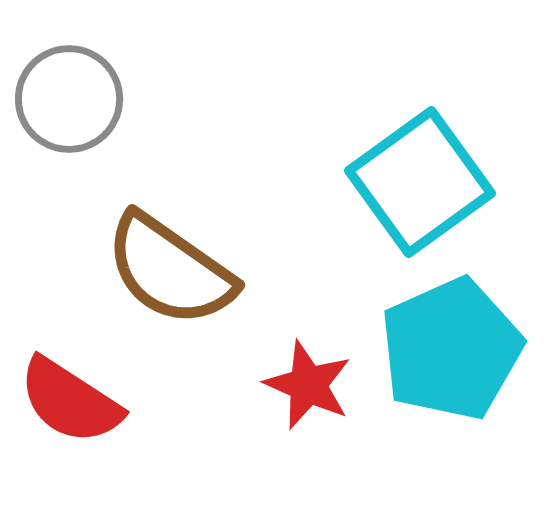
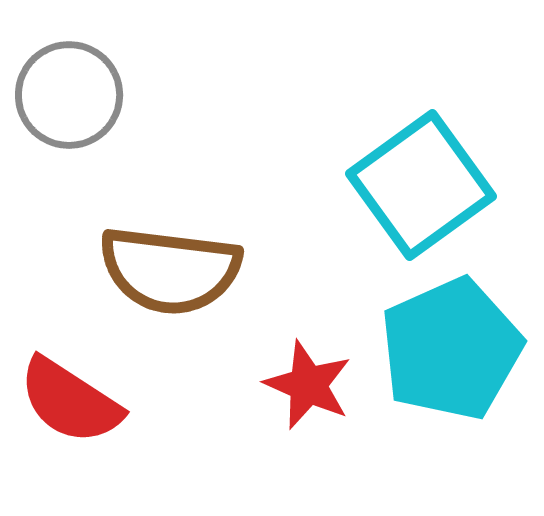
gray circle: moved 4 px up
cyan square: moved 1 px right, 3 px down
brown semicircle: rotated 28 degrees counterclockwise
